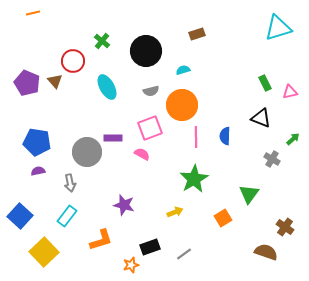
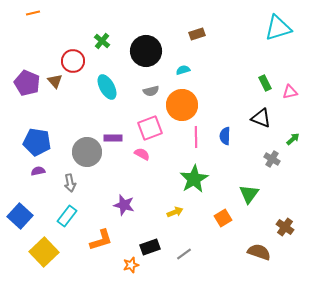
brown semicircle: moved 7 px left
